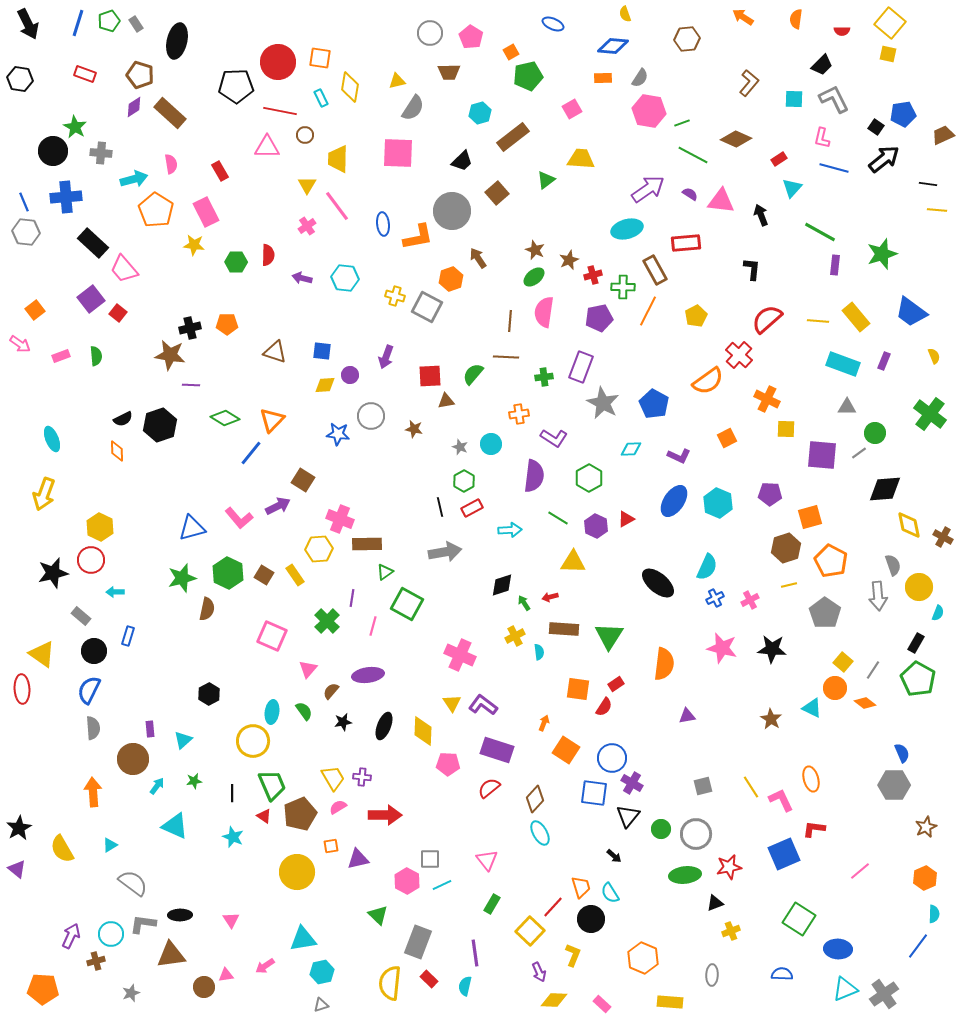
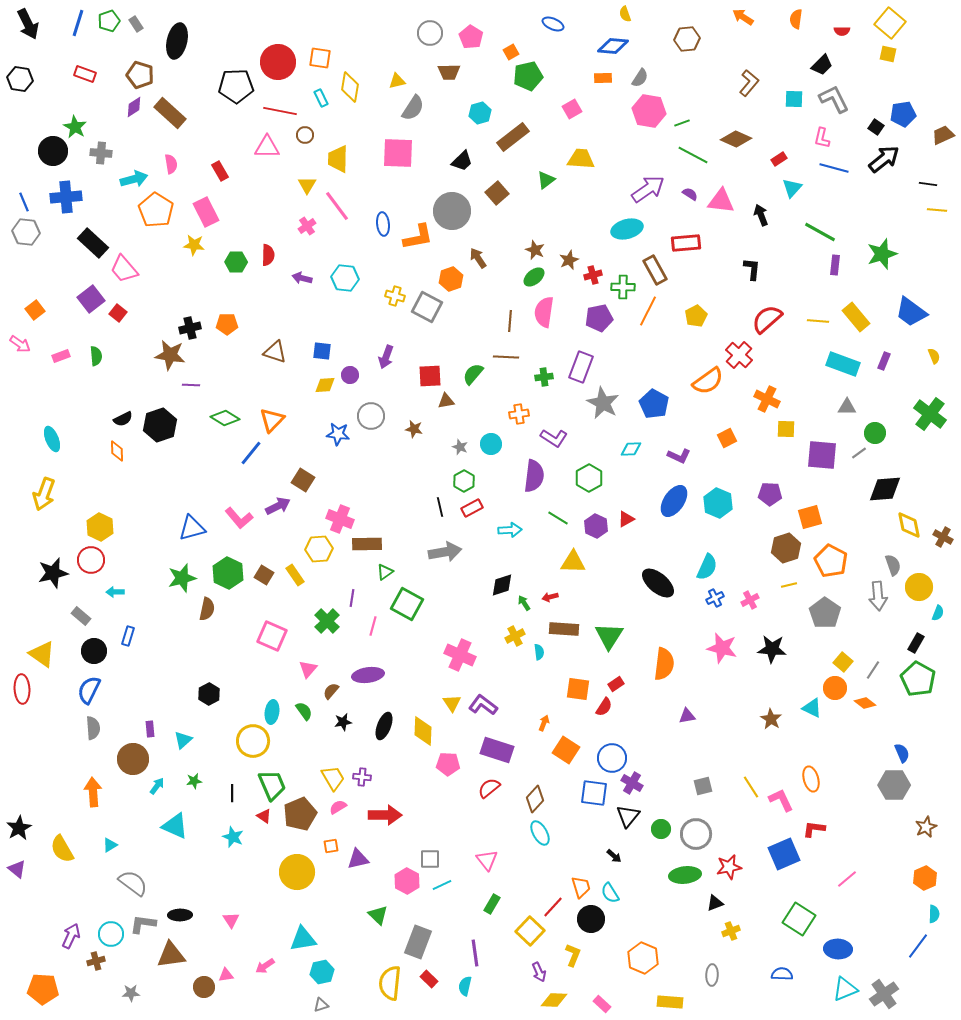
pink line at (860, 871): moved 13 px left, 8 px down
gray star at (131, 993): rotated 18 degrees clockwise
